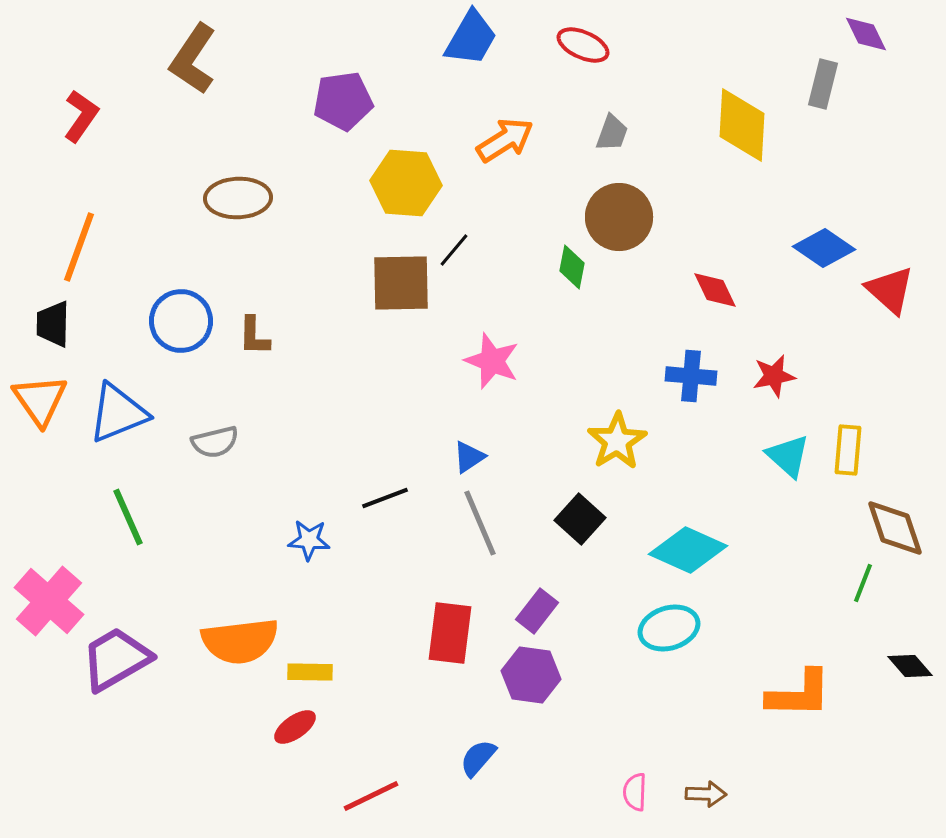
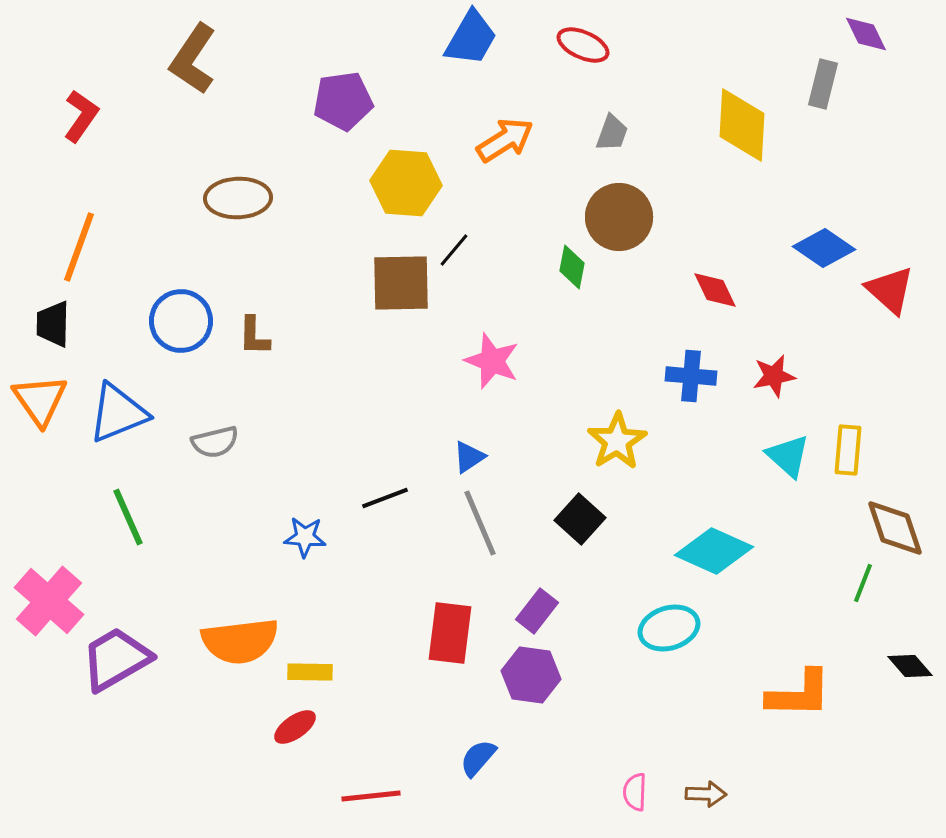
blue star at (309, 540): moved 4 px left, 3 px up
cyan diamond at (688, 550): moved 26 px right, 1 px down
red line at (371, 796): rotated 20 degrees clockwise
